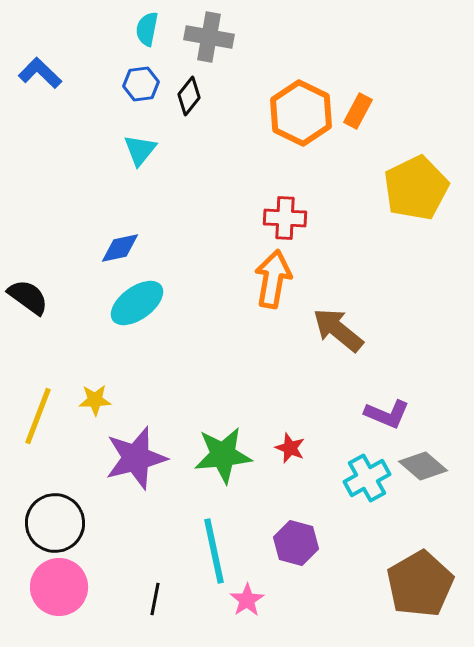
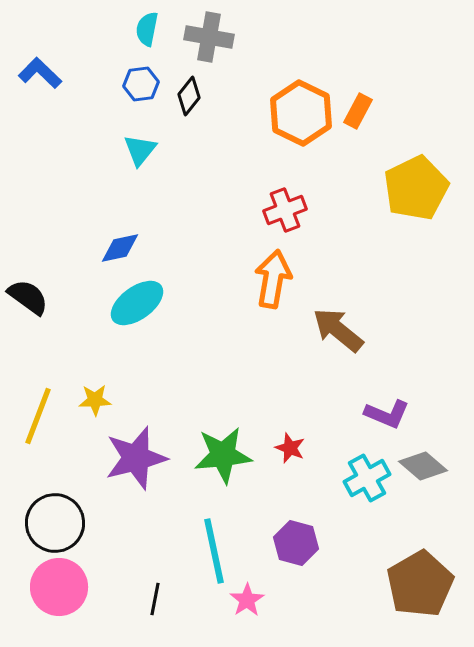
red cross: moved 8 px up; rotated 24 degrees counterclockwise
